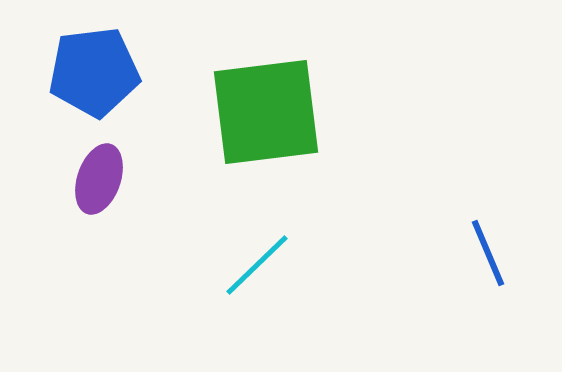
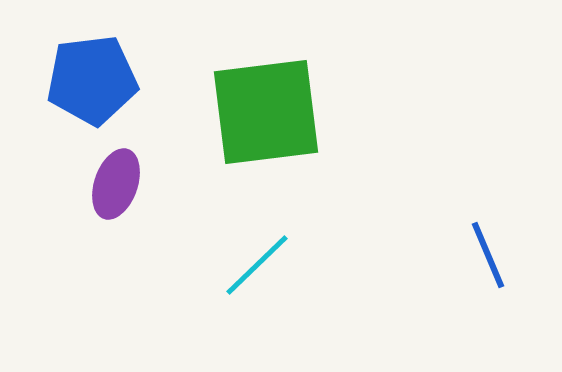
blue pentagon: moved 2 px left, 8 px down
purple ellipse: moved 17 px right, 5 px down
blue line: moved 2 px down
